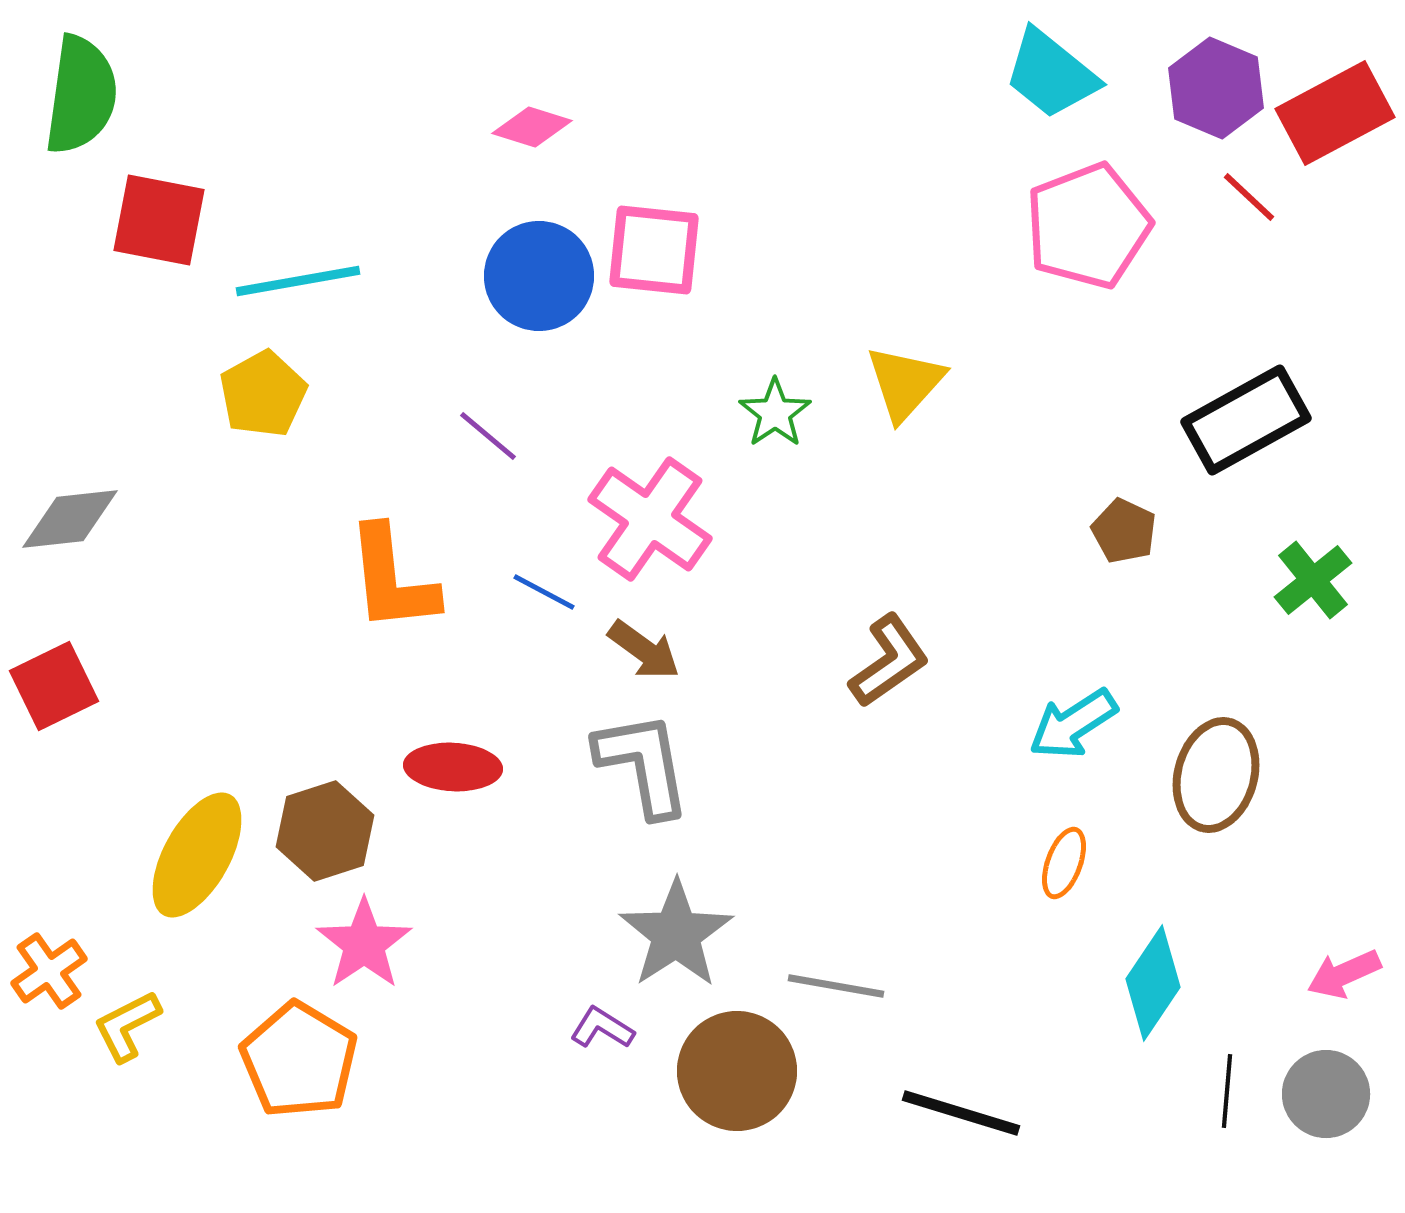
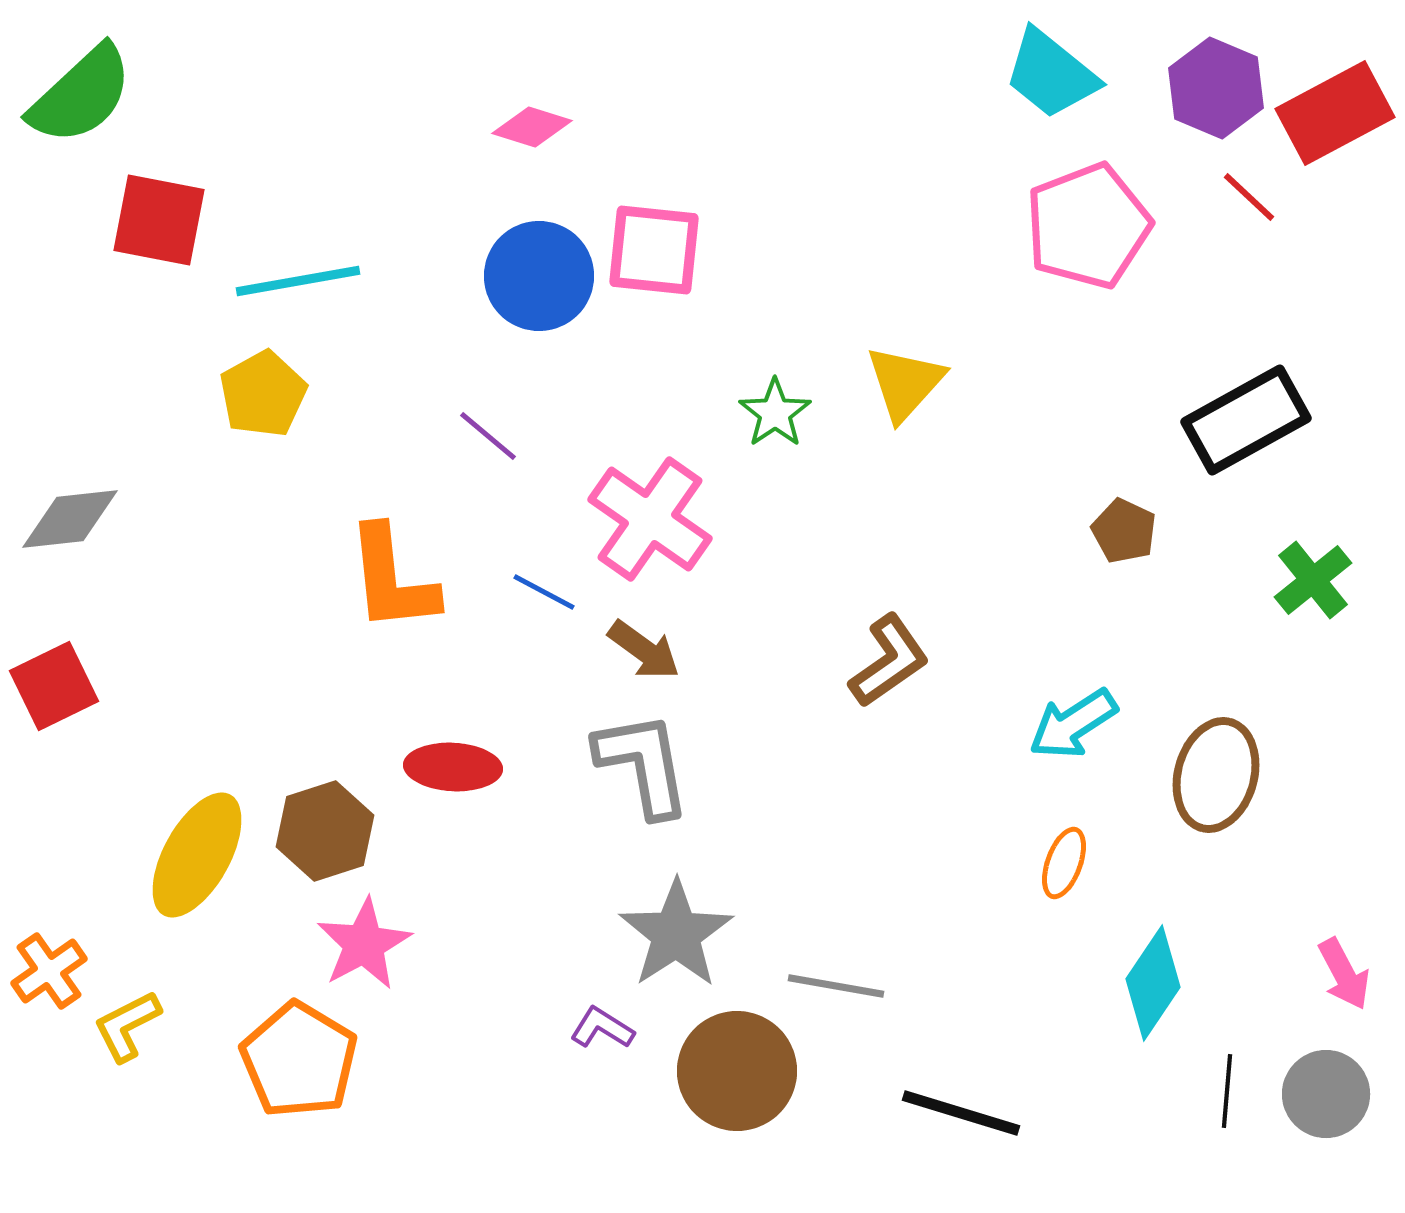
green semicircle at (81, 95): rotated 39 degrees clockwise
pink star at (364, 944): rotated 6 degrees clockwise
pink arrow at (1344, 974): rotated 94 degrees counterclockwise
